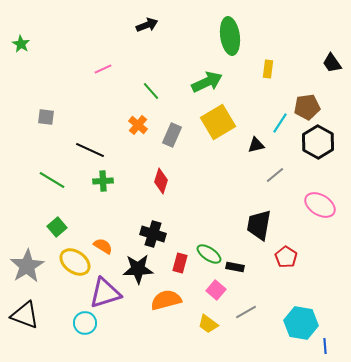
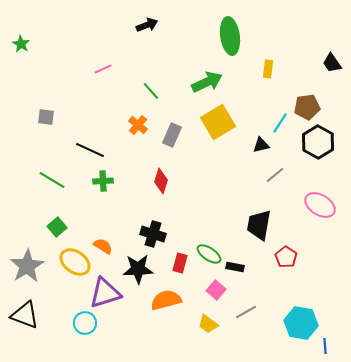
black triangle at (256, 145): moved 5 px right
